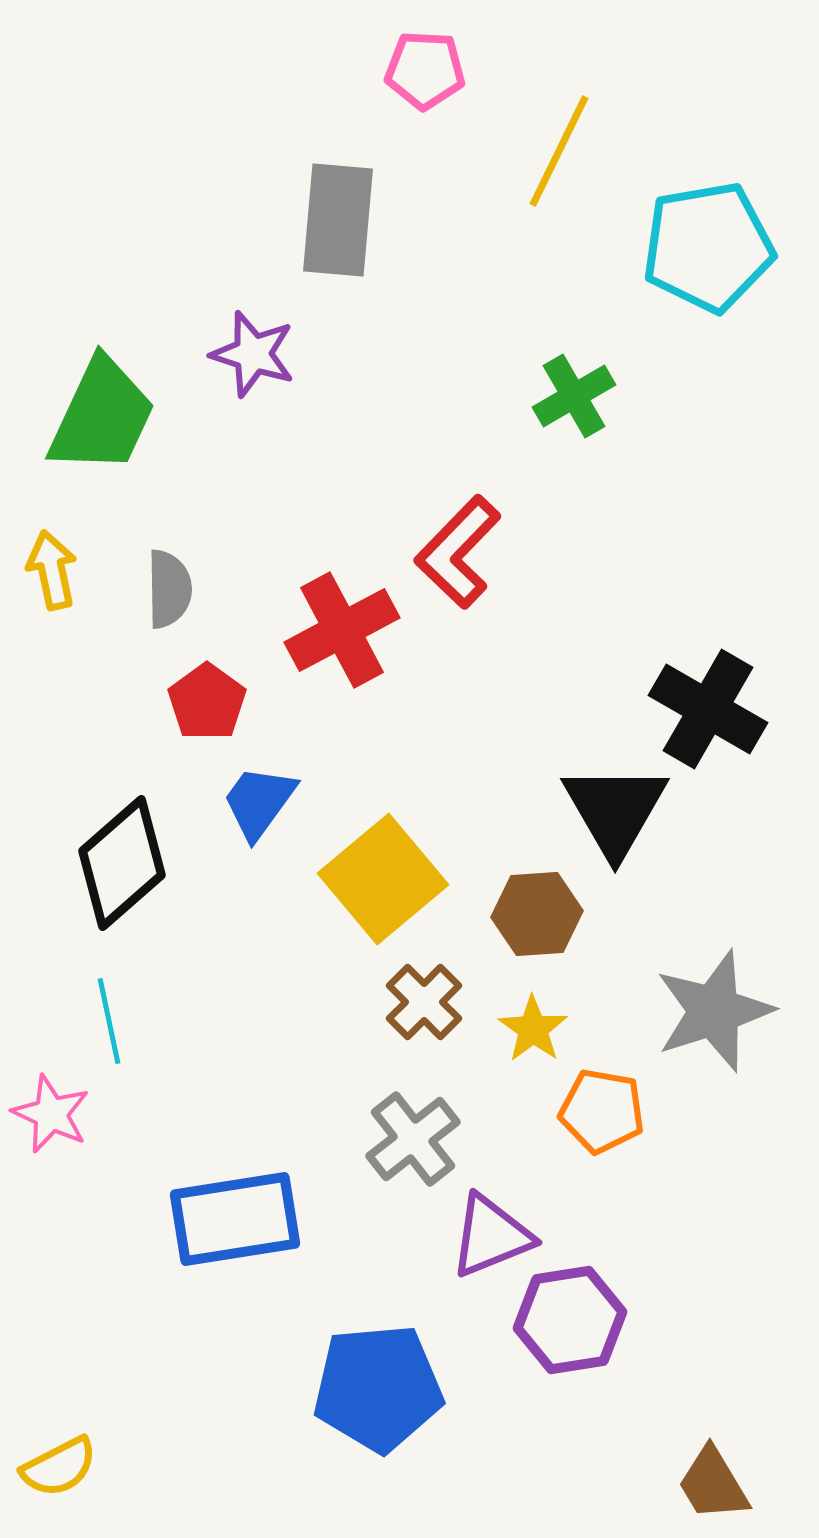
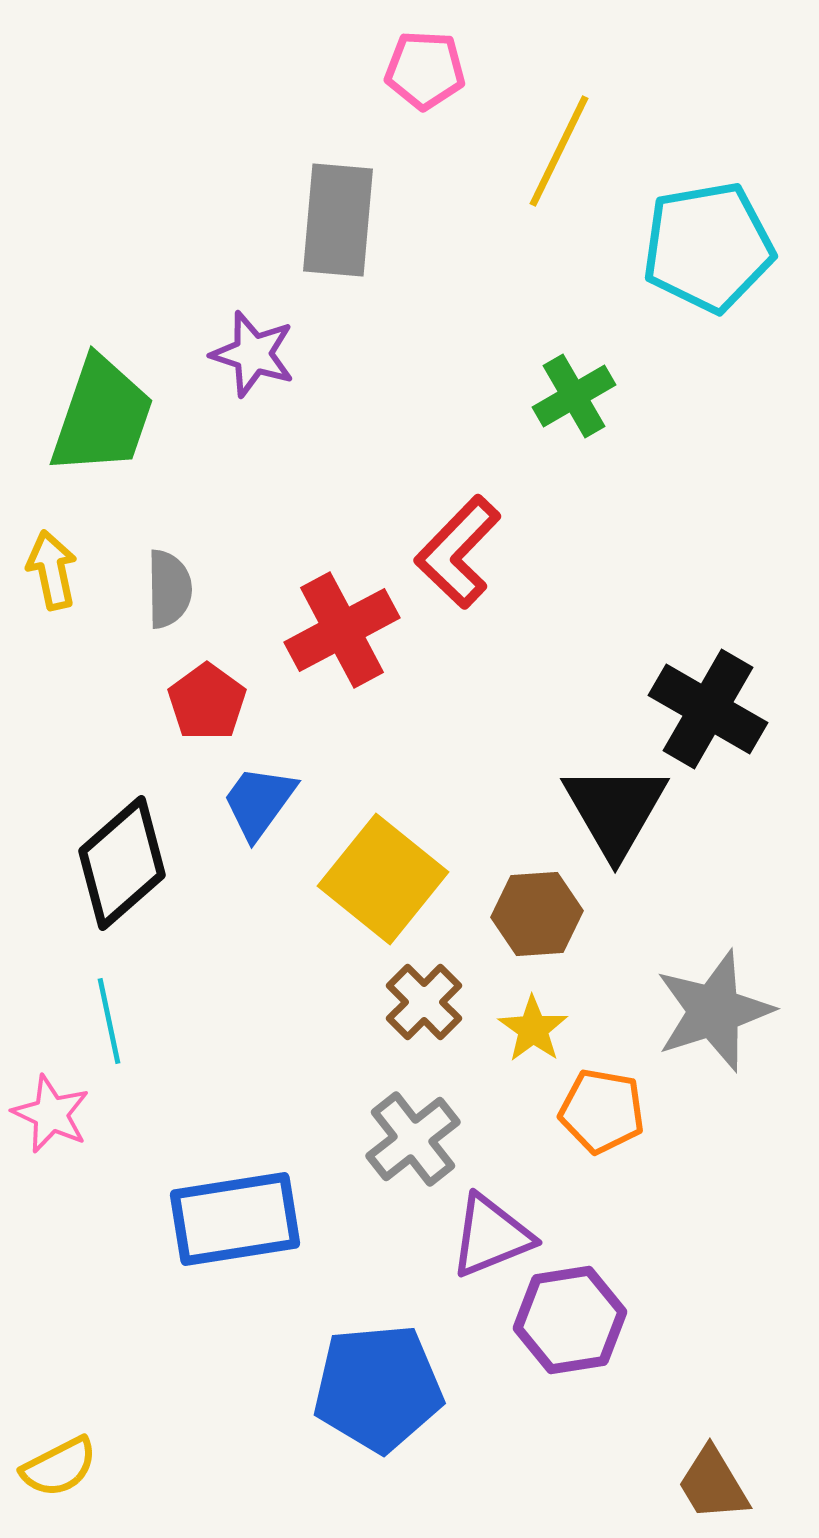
green trapezoid: rotated 6 degrees counterclockwise
yellow square: rotated 11 degrees counterclockwise
